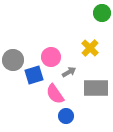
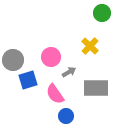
yellow cross: moved 2 px up
blue square: moved 6 px left, 5 px down
